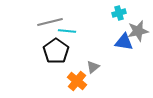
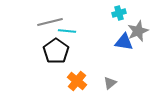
gray star: rotated 10 degrees counterclockwise
gray triangle: moved 17 px right, 16 px down
